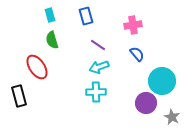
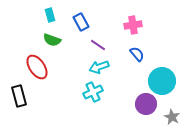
blue rectangle: moved 5 px left, 6 px down; rotated 12 degrees counterclockwise
green semicircle: rotated 54 degrees counterclockwise
cyan cross: moved 3 px left; rotated 24 degrees counterclockwise
purple circle: moved 1 px down
